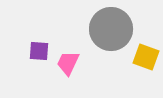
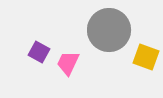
gray circle: moved 2 px left, 1 px down
purple square: moved 1 px down; rotated 25 degrees clockwise
